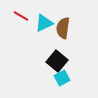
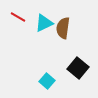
red line: moved 3 px left, 1 px down
black square: moved 21 px right, 7 px down
cyan square: moved 15 px left, 3 px down; rotated 21 degrees counterclockwise
